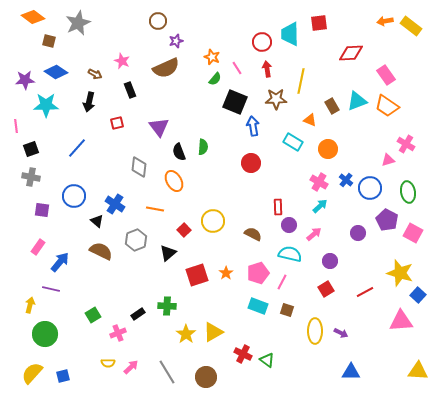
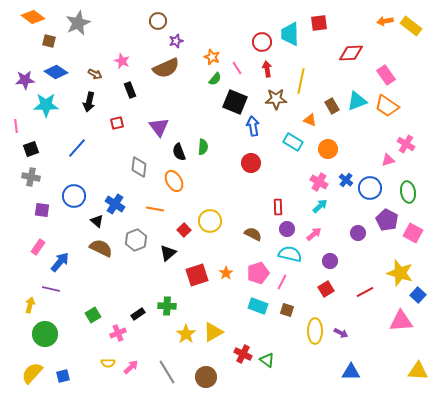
yellow circle at (213, 221): moved 3 px left
purple circle at (289, 225): moved 2 px left, 4 px down
brown semicircle at (101, 251): moved 3 px up
